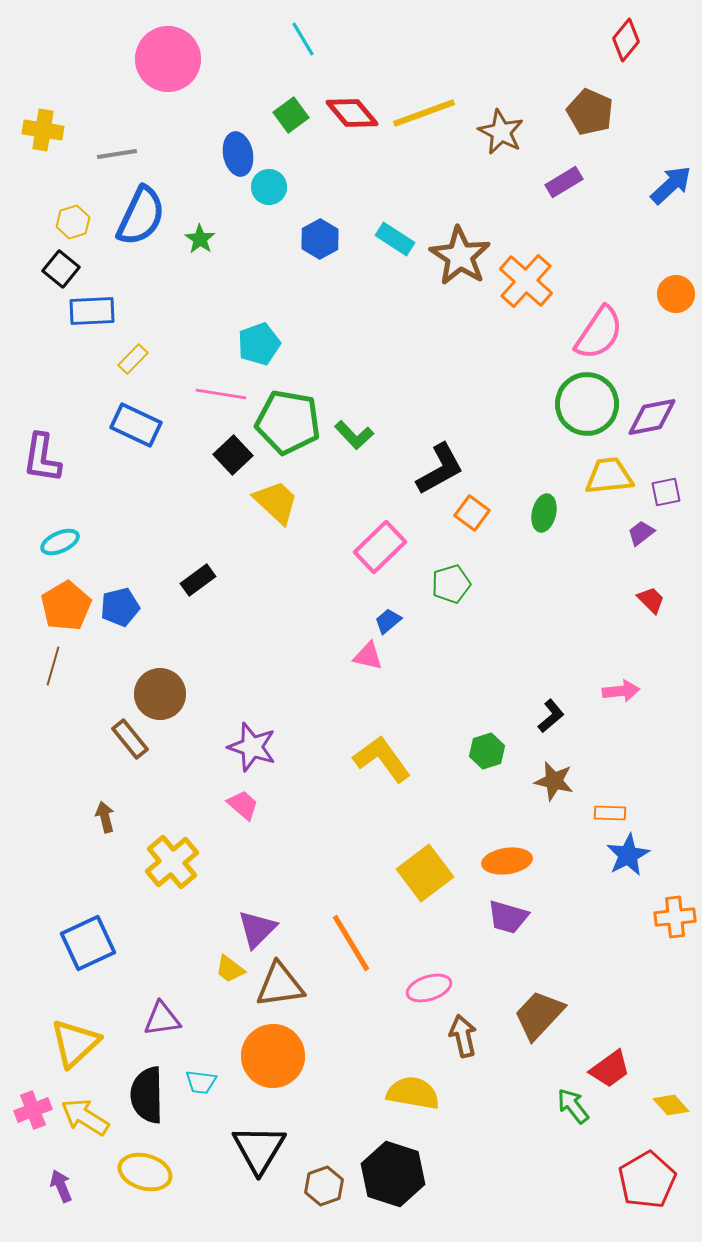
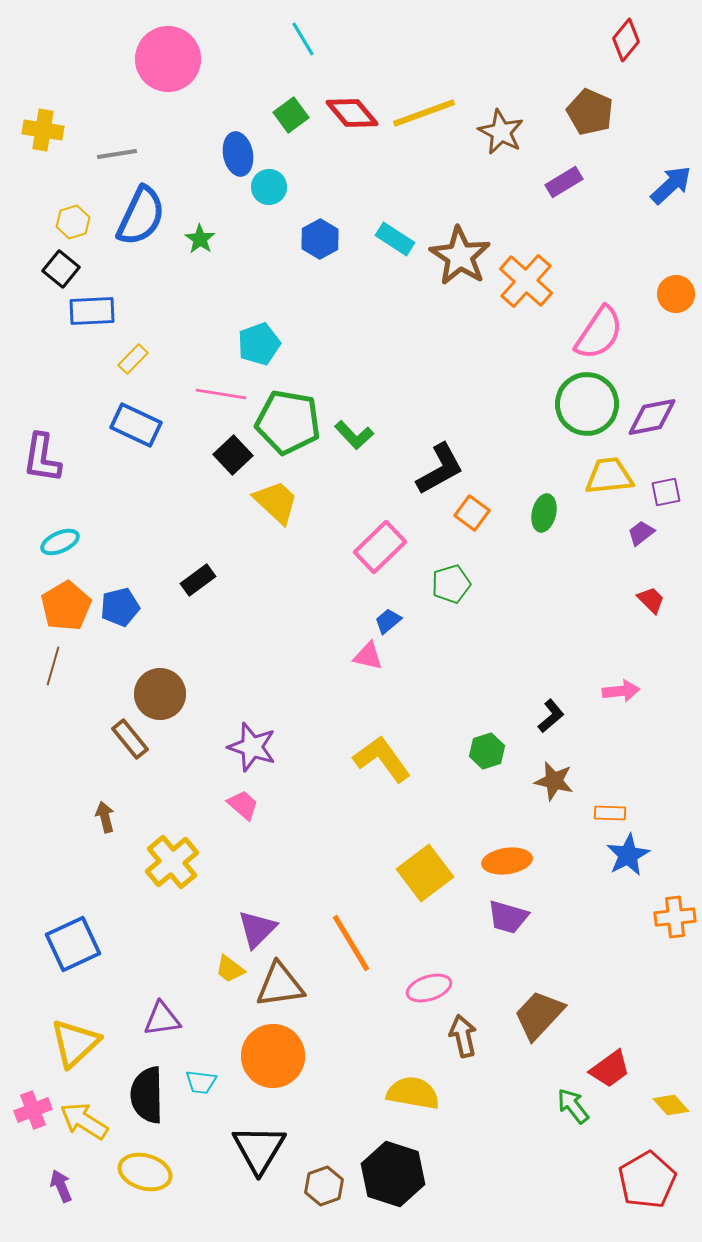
blue square at (88, 943): moved 15 px left, 1 px down
yellow arrow at (85, 1117): moved 1 px left, 4 px down
